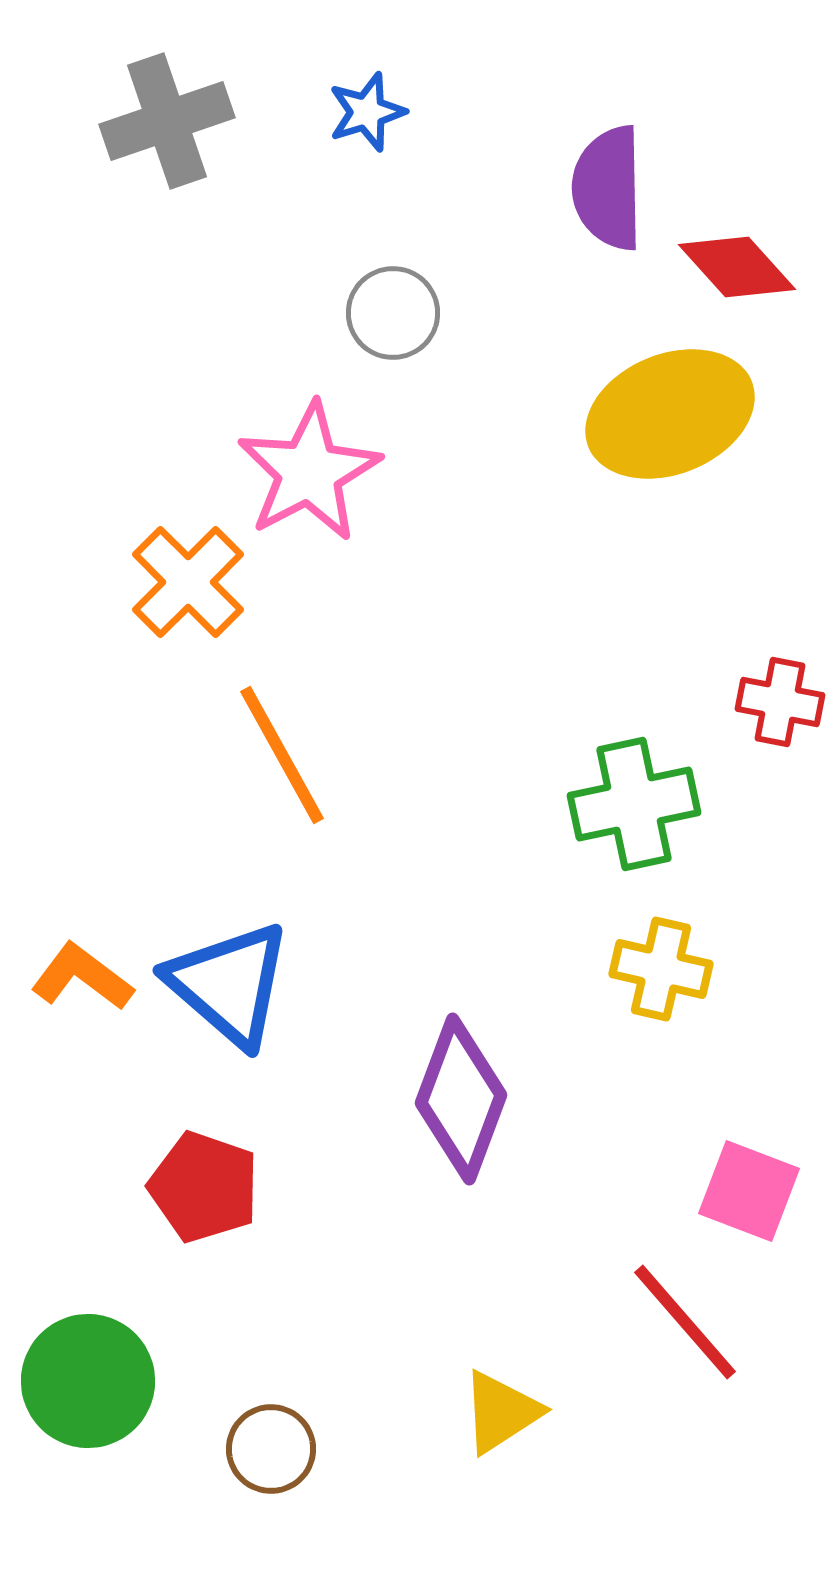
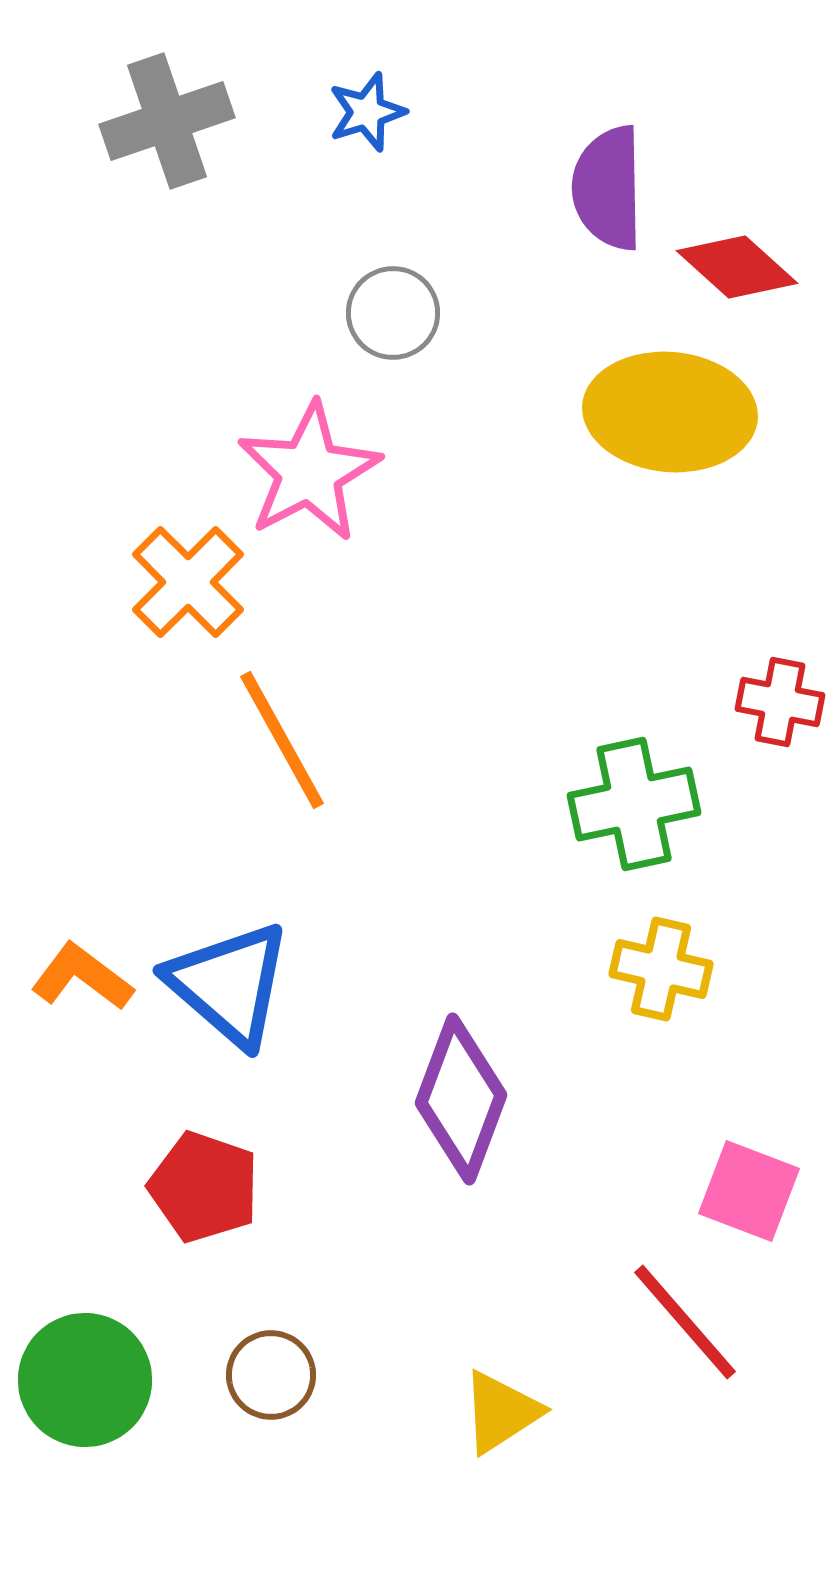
red diamond: rotated 6 degrees counterclockwise
yellow ellipse: moved 2 px up; rotated 27 degrees clockwise
orange line: moved 15 px up
green circle: moved 3 px left, 1 px up
brown circle: moved 74 px up
